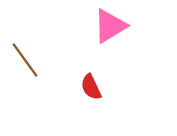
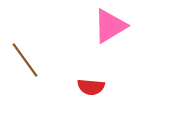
red semicircle: rotated 60 degrees counterclockwise
